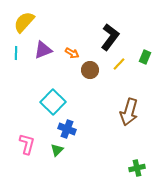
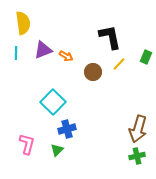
yellow semicircle: moved 1 px left, 1 px down; rotated 130 degrees clockwise
black L-shape: rotated 48 degrees counterclockwise
orange arrow: moved 6 px left, 3 px down
green rectangle: moved 1 px right
brown circle: moved 3 px right, 2 px down
brown arrow: moved 9 px right, 17 px down
blue cross: rotated 36 degrees counterclockwise
green cross: moved 12 px up
